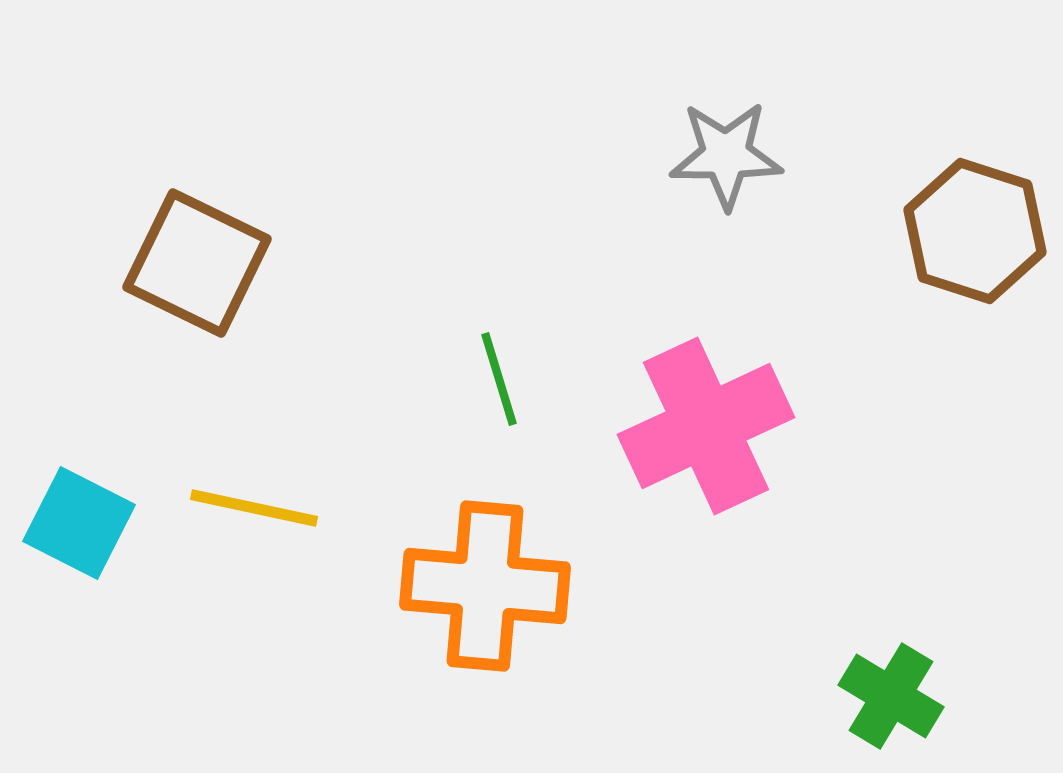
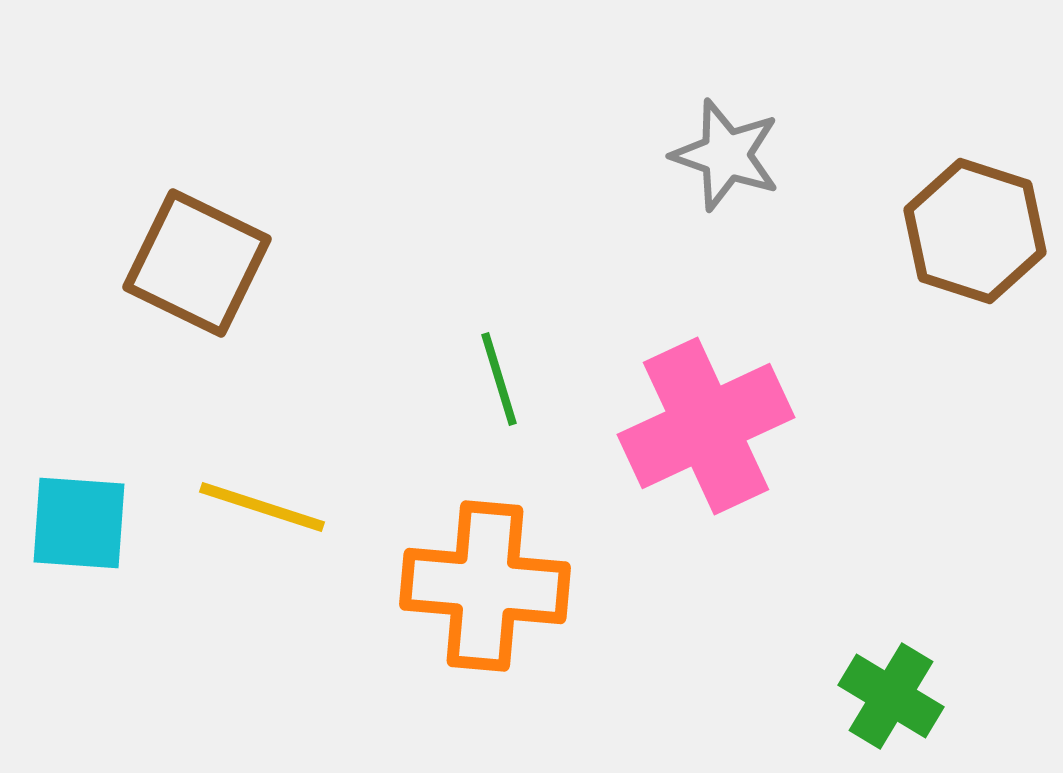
gray star: rotated 19 degrees clockwise
yellow line: moved 8 px right, 1 px up; rotated 6 degrees clockwise
cyan square: rotated 23 degrees counterclockwise
